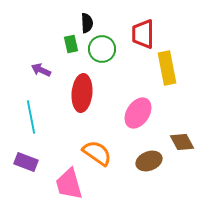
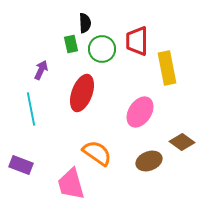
black semicircle: moved 2 px left
red trapezoid: moved 6 px left, 7 px down
purple arrow: rotated 90 degrees clockwise
red ellipse: rotated 15 degrees clockwise
pink ellipse: moved 2 px right, 1 px up
cyan line: moved 8 px up
brown diamond: rotated 25 degrees counterclockwise
purple rectangle: moved 5 px left, 3 px down
pink trapezoid: moved 2 px right
